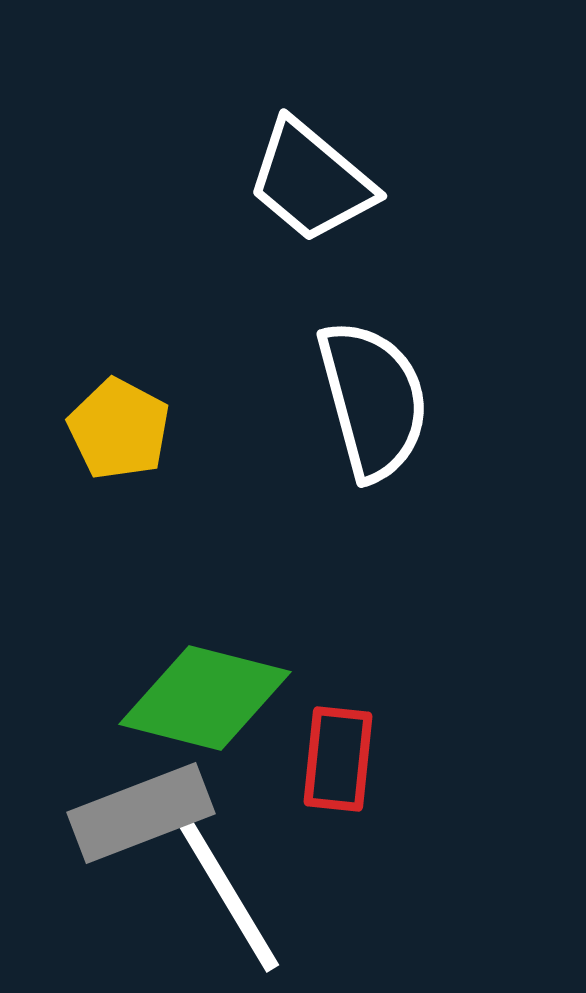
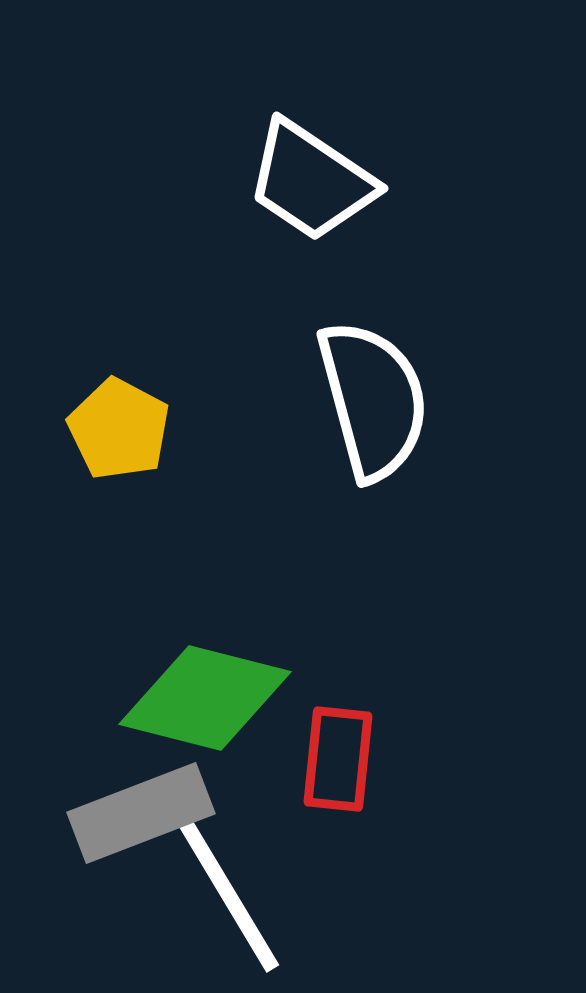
white trapezoid: rotated 6 degrees counterclockwise
